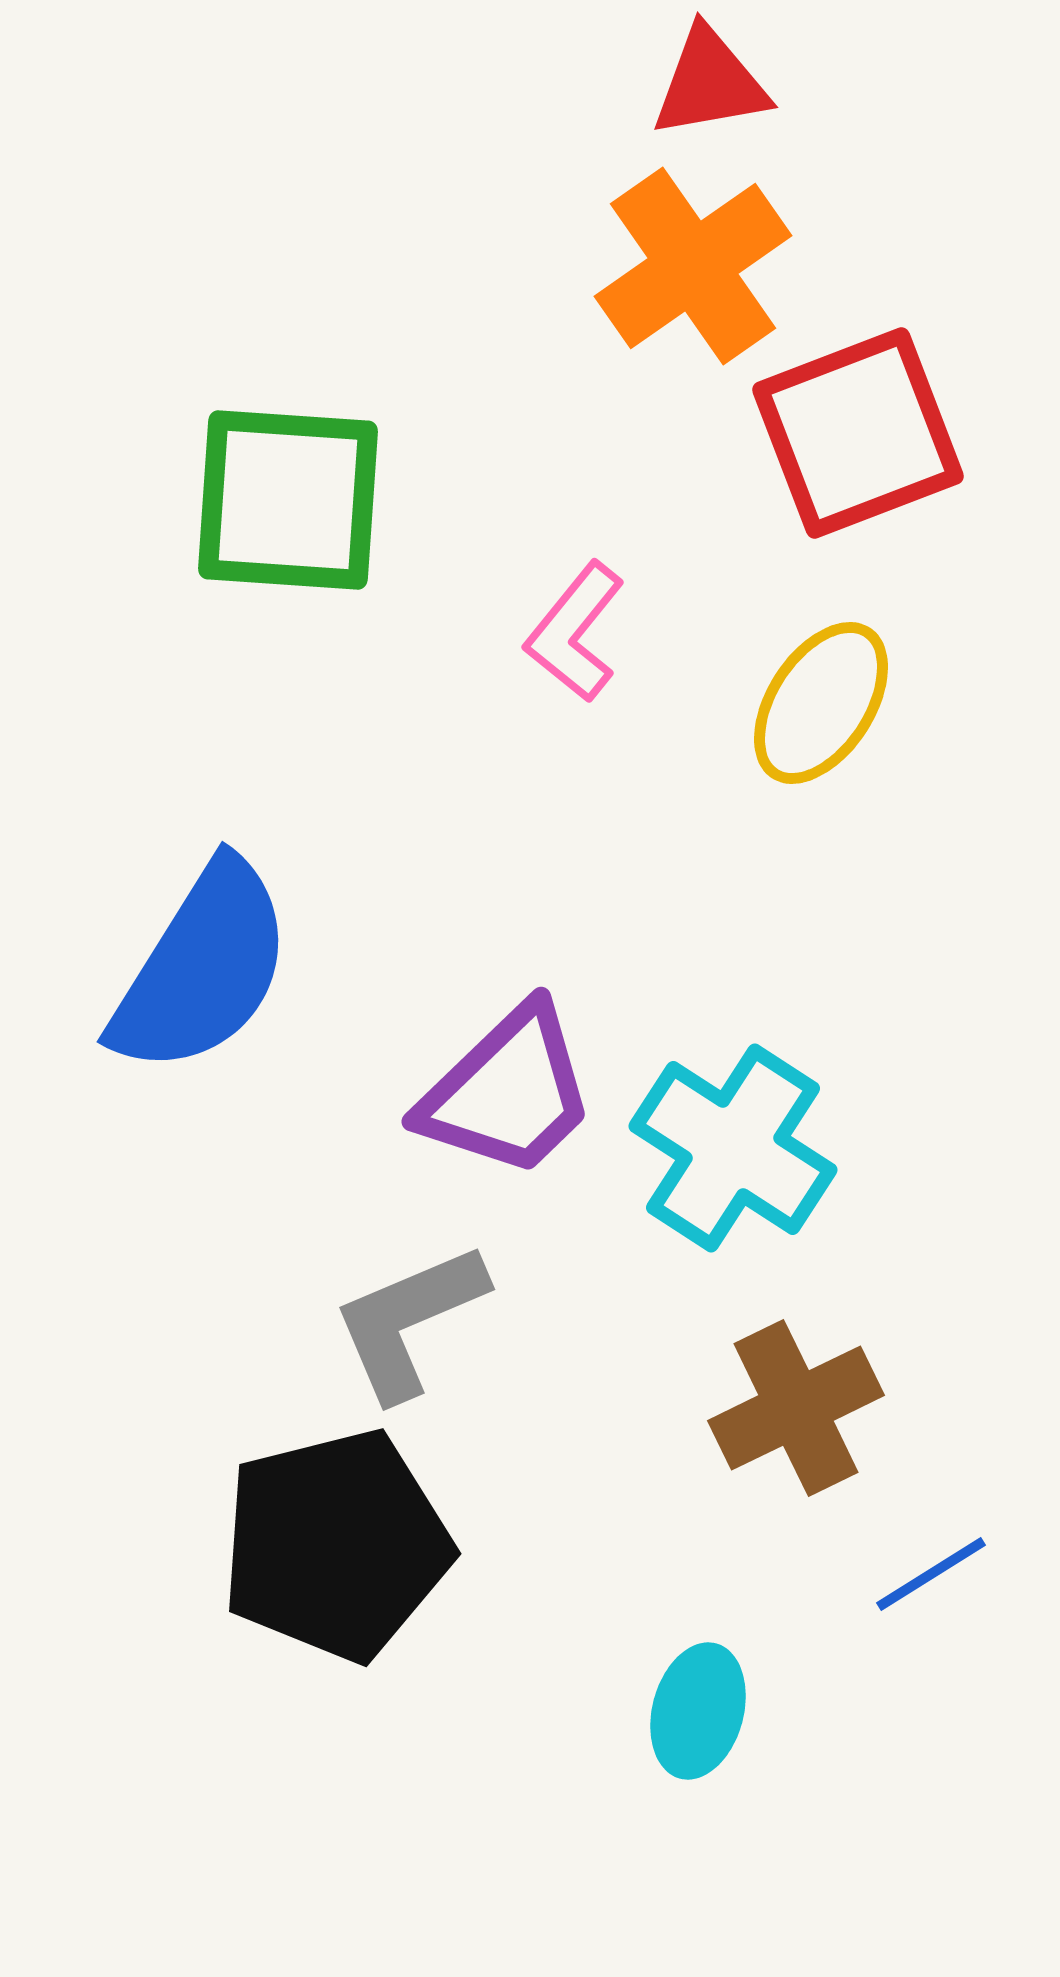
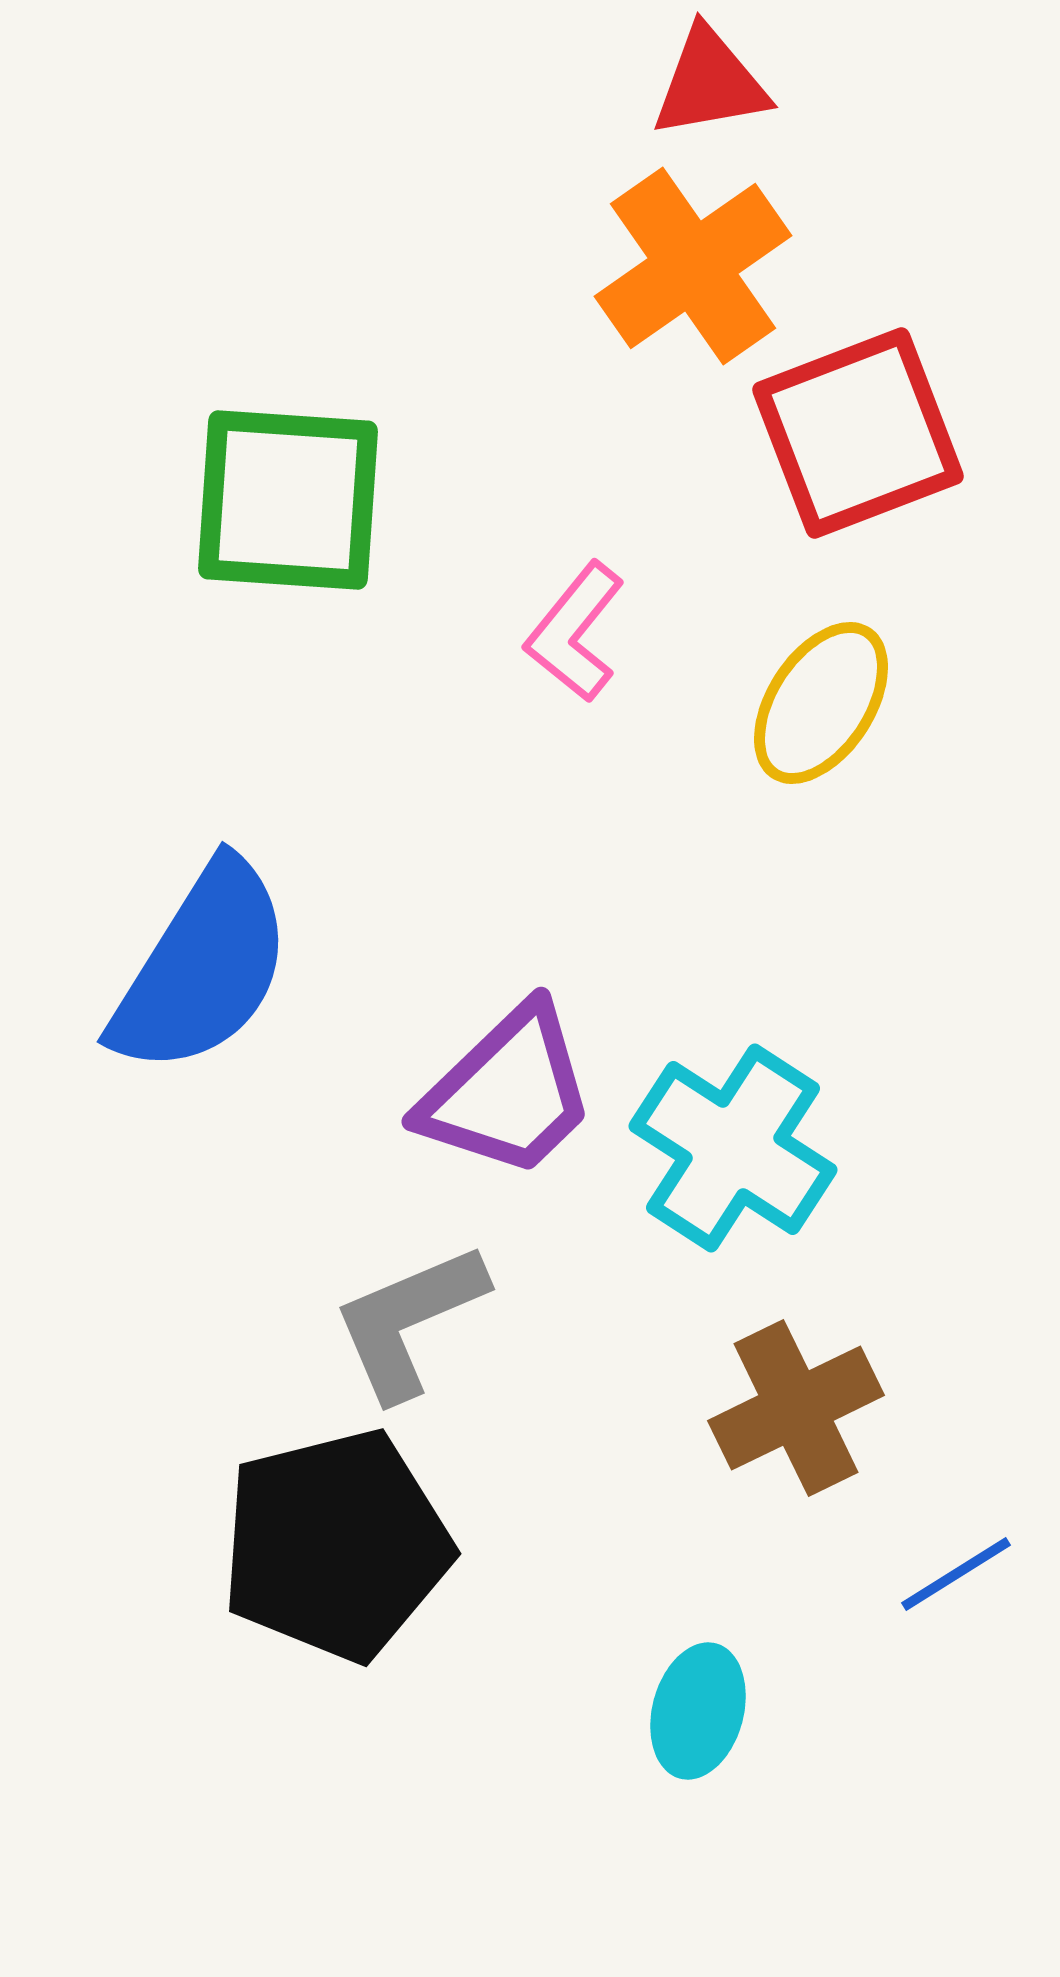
blue line: moved 25 px right
